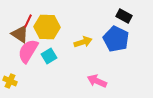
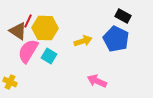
black rectangle: moved 1 px left
yellow hexagon: moved 2 px left, 1 px down
brown triangle: moved 2 px left, 3 px up
yellow arrow: moved 1 px up
cyan square: rotated 28 degrees counterclockwise
yellow cross: moved 1 px down
